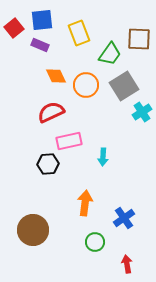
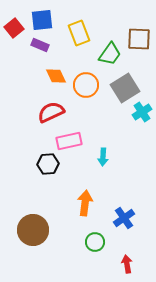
gray square: moved 1 px right, 2 px down
